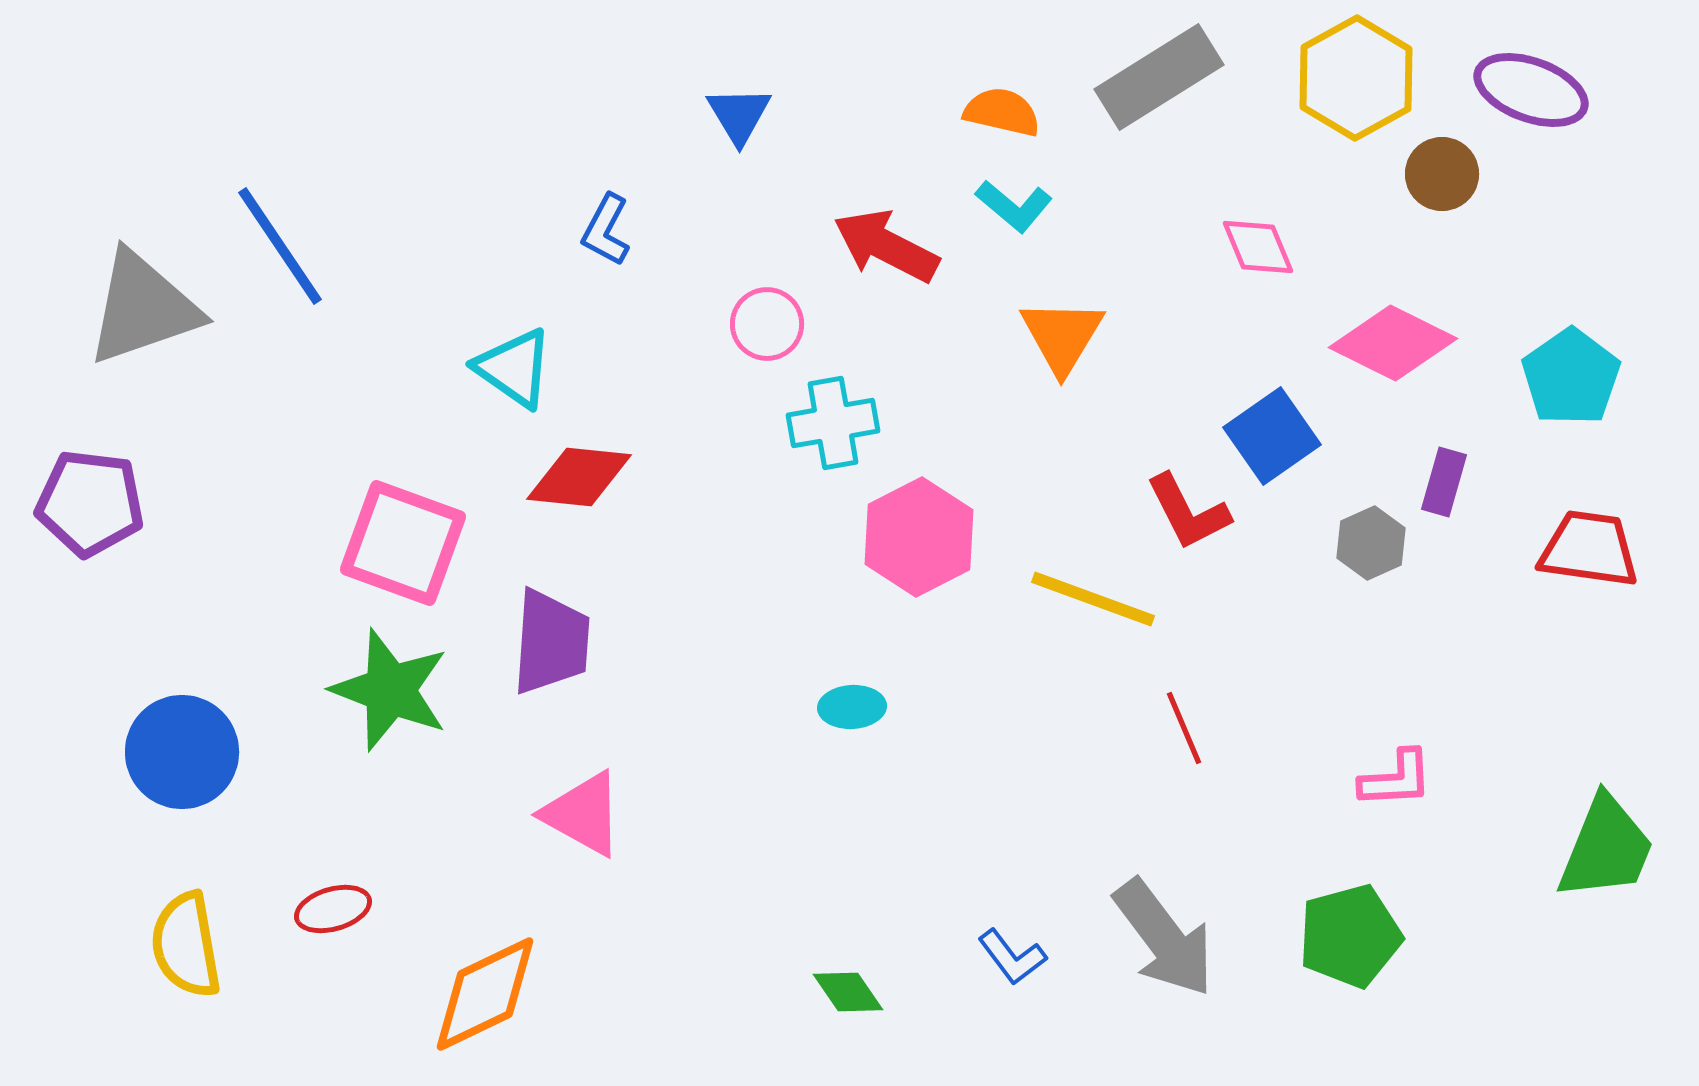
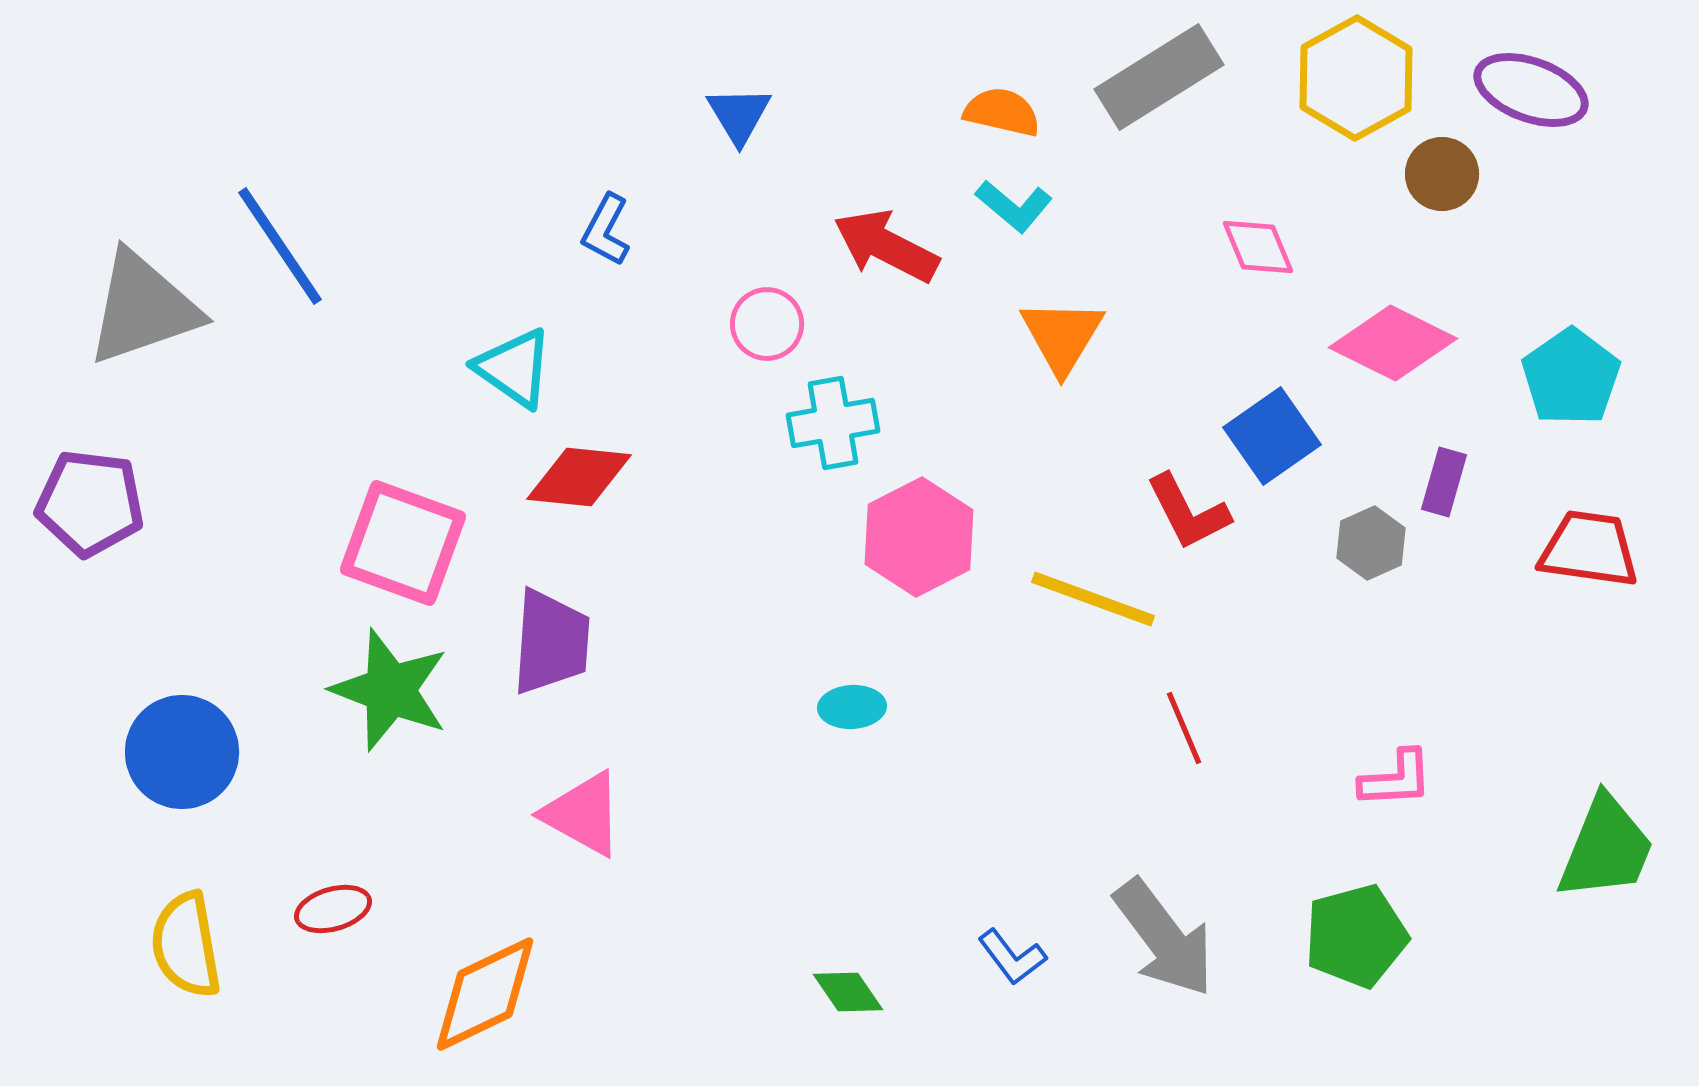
green pentagon at (1350, 936): moved 6 px right
